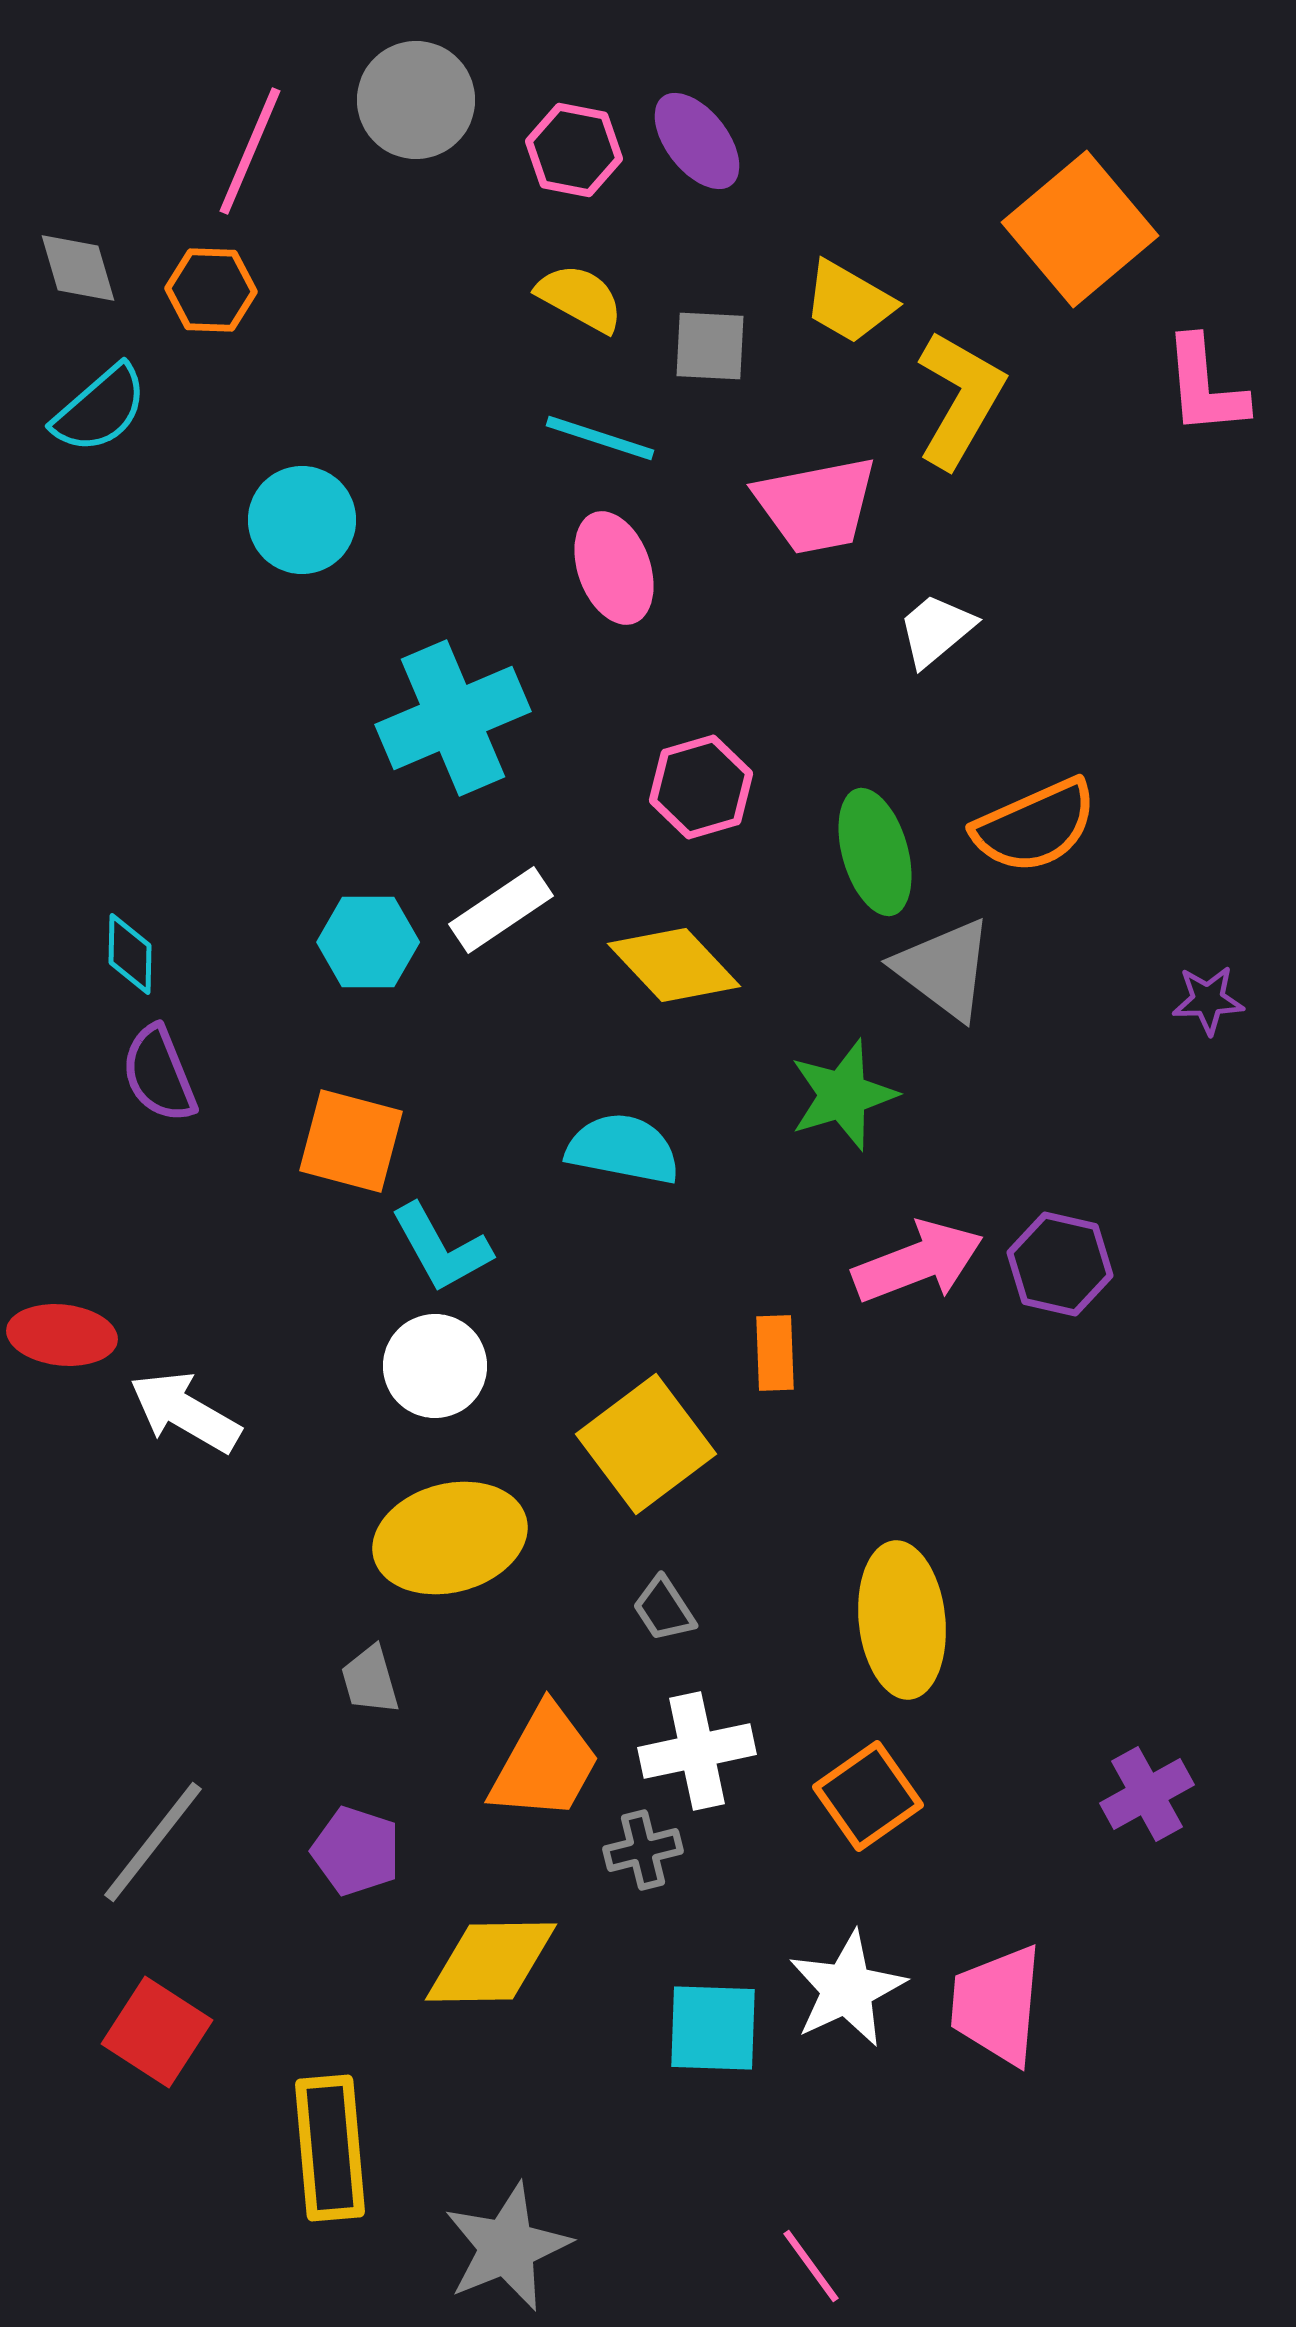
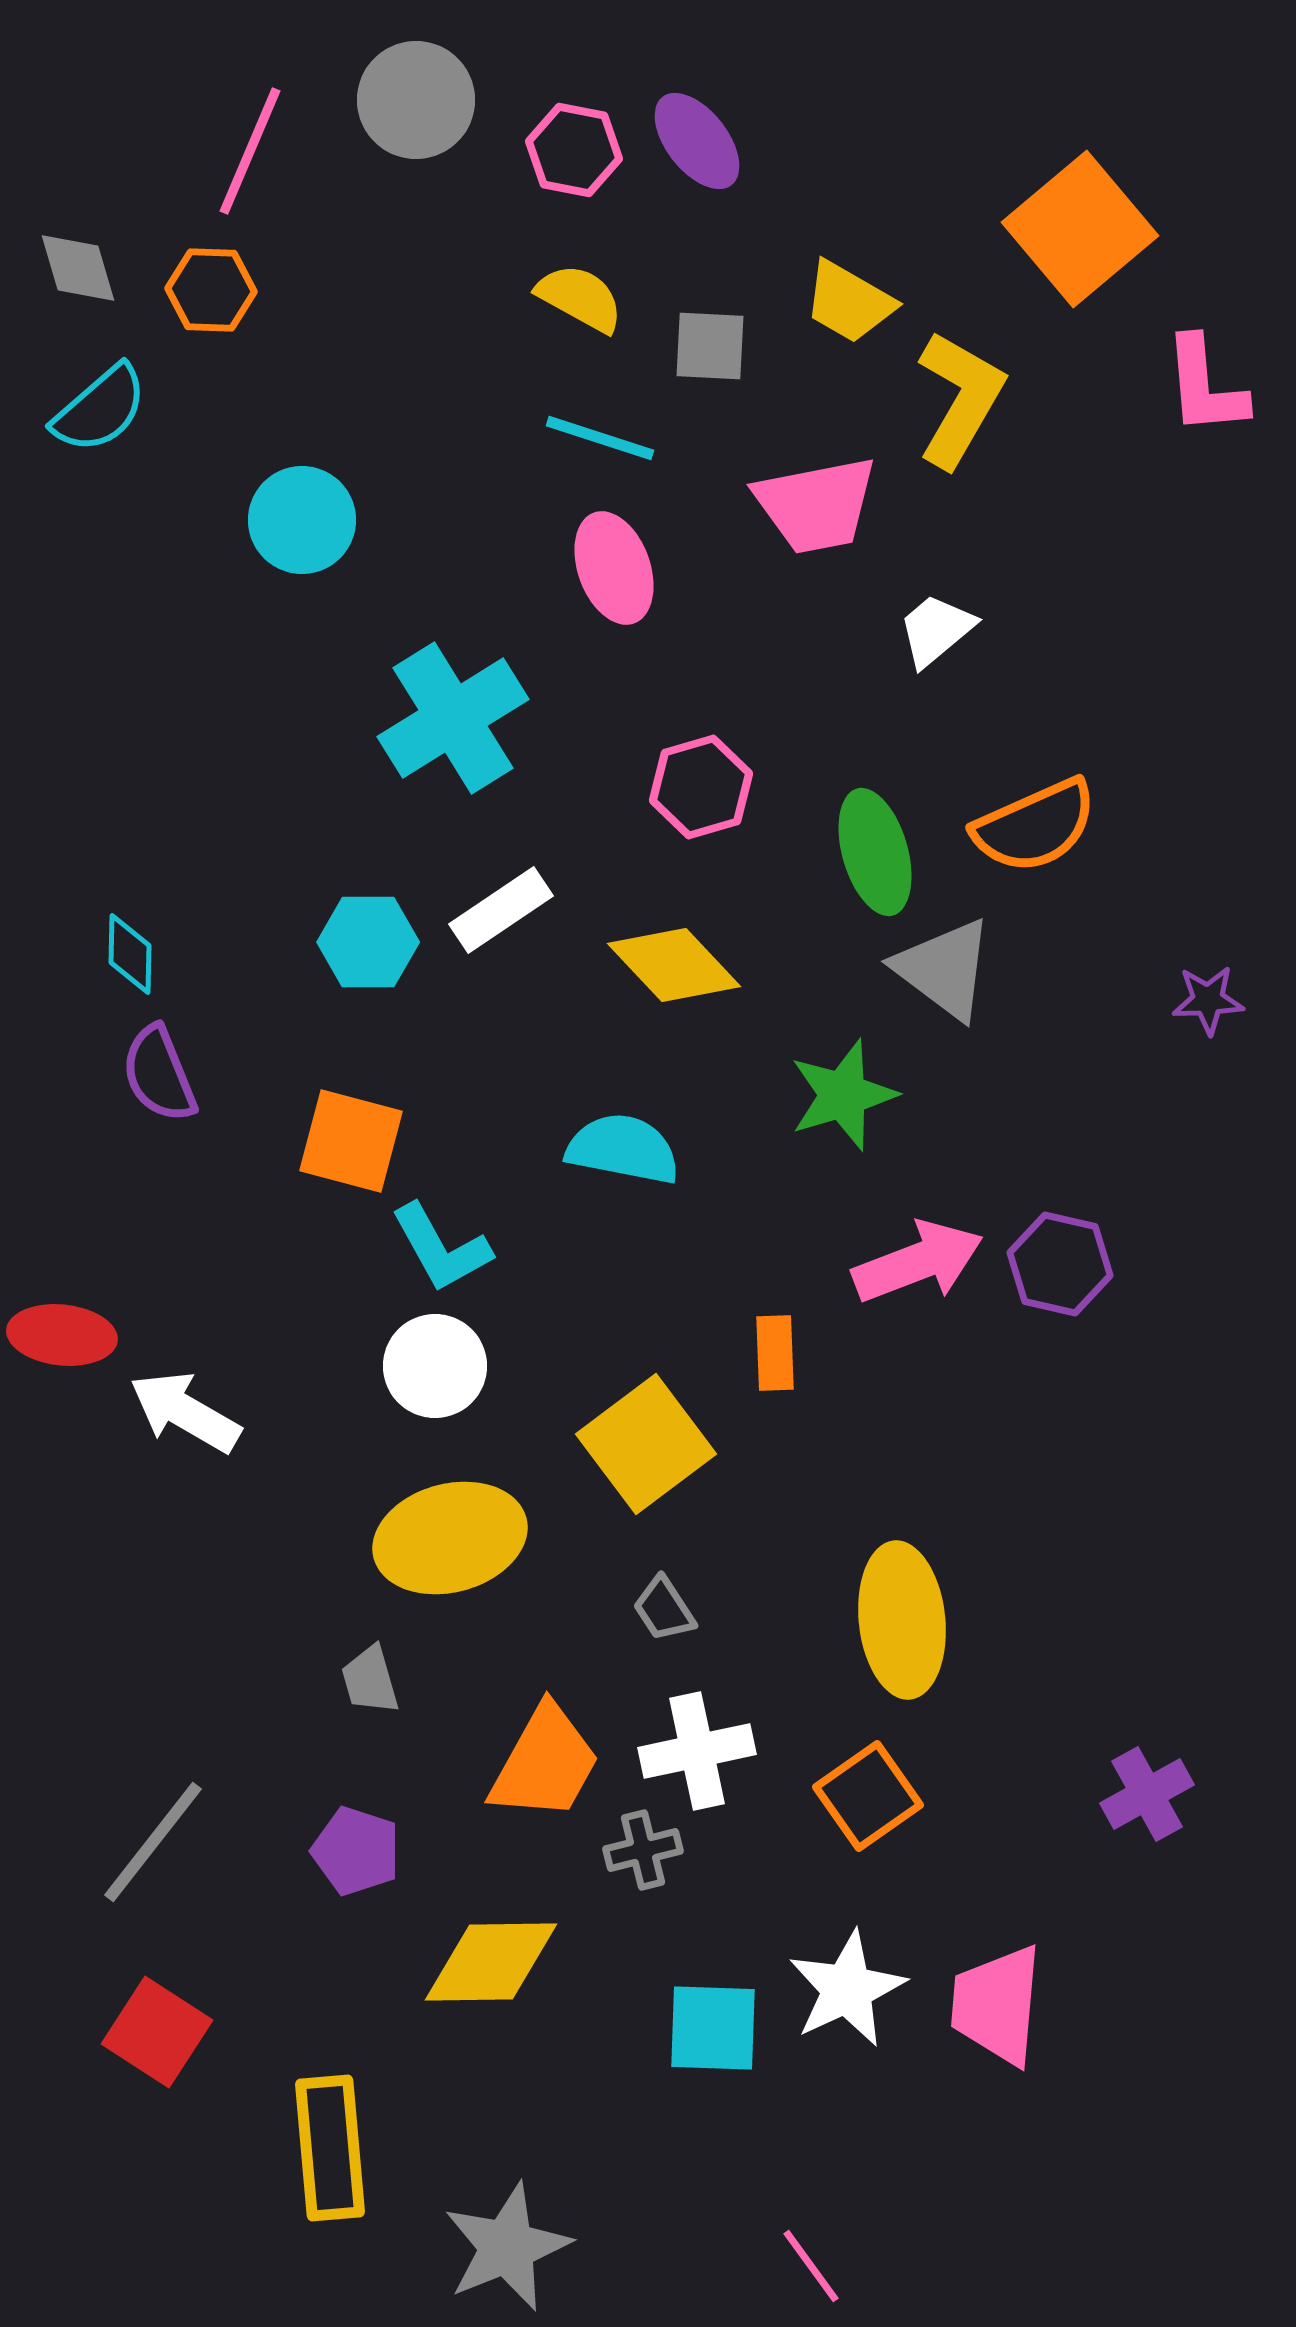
cyan cross at (453, 718): rotated 9 degrees counterclockwise
